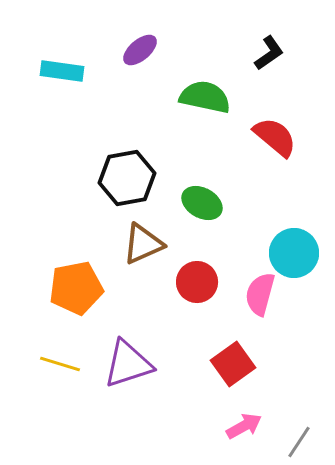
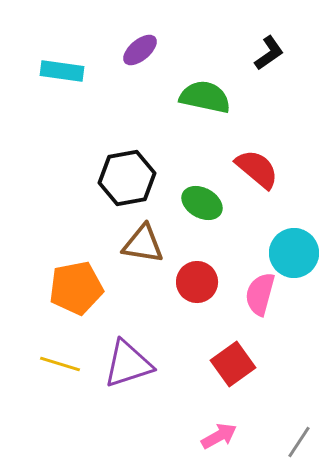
red semicircle: moved 18 px left, 32 px down
brown triangle: rotated 33 degrees clockwise
pink arrow: moved 25 px left, 10 px down
